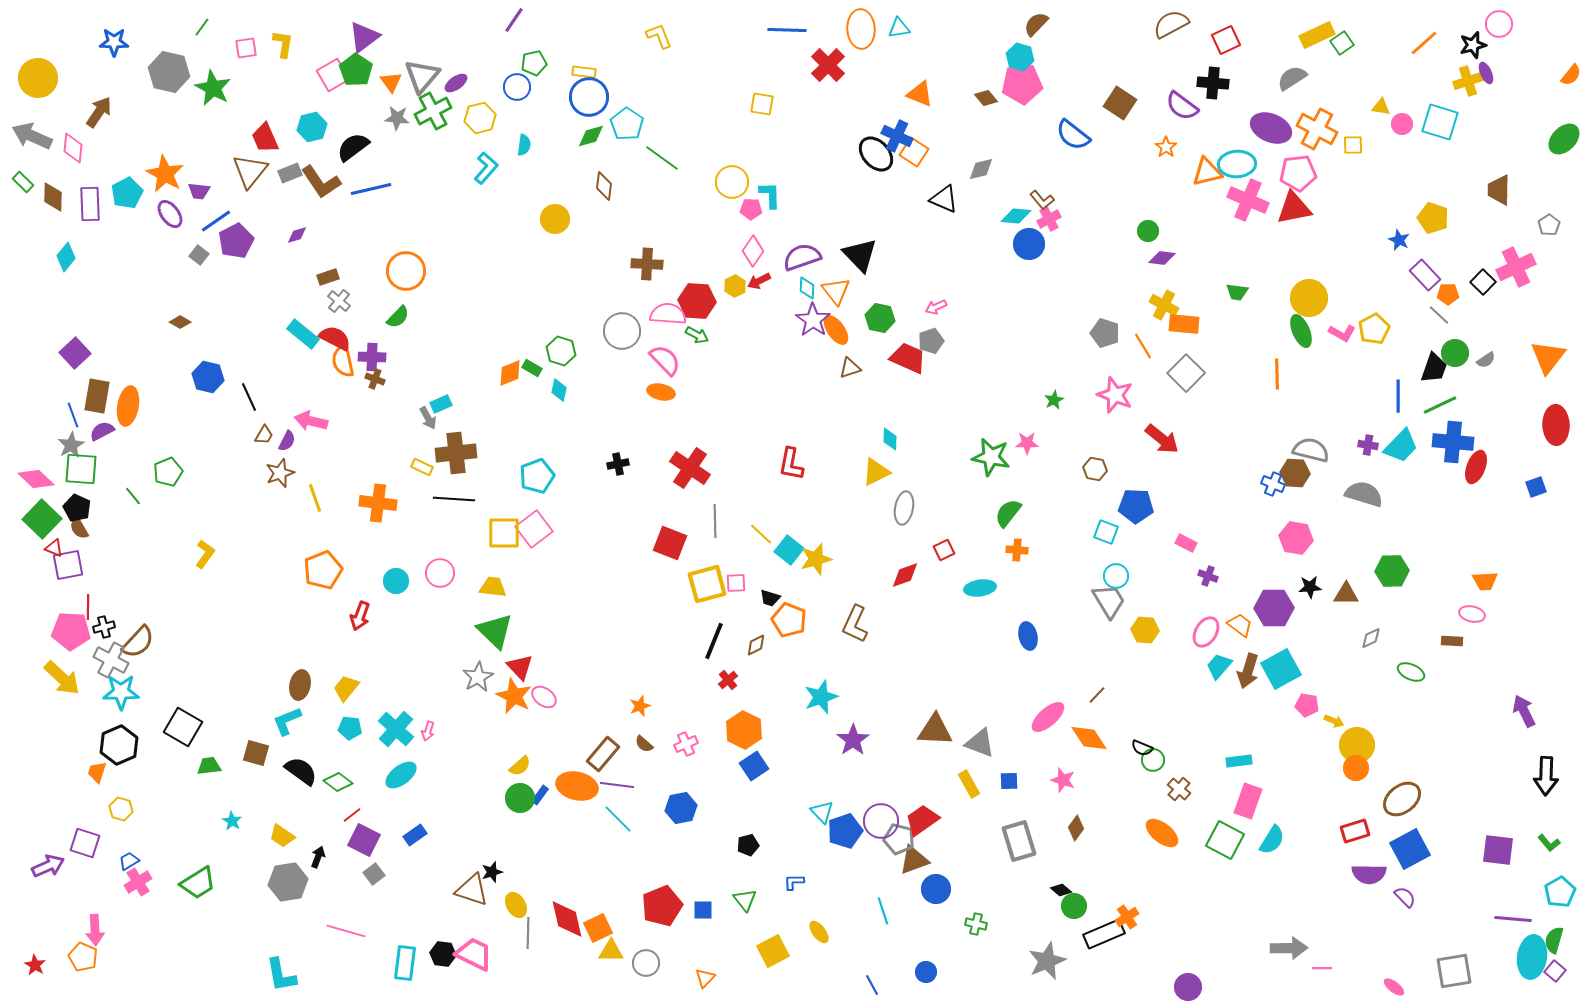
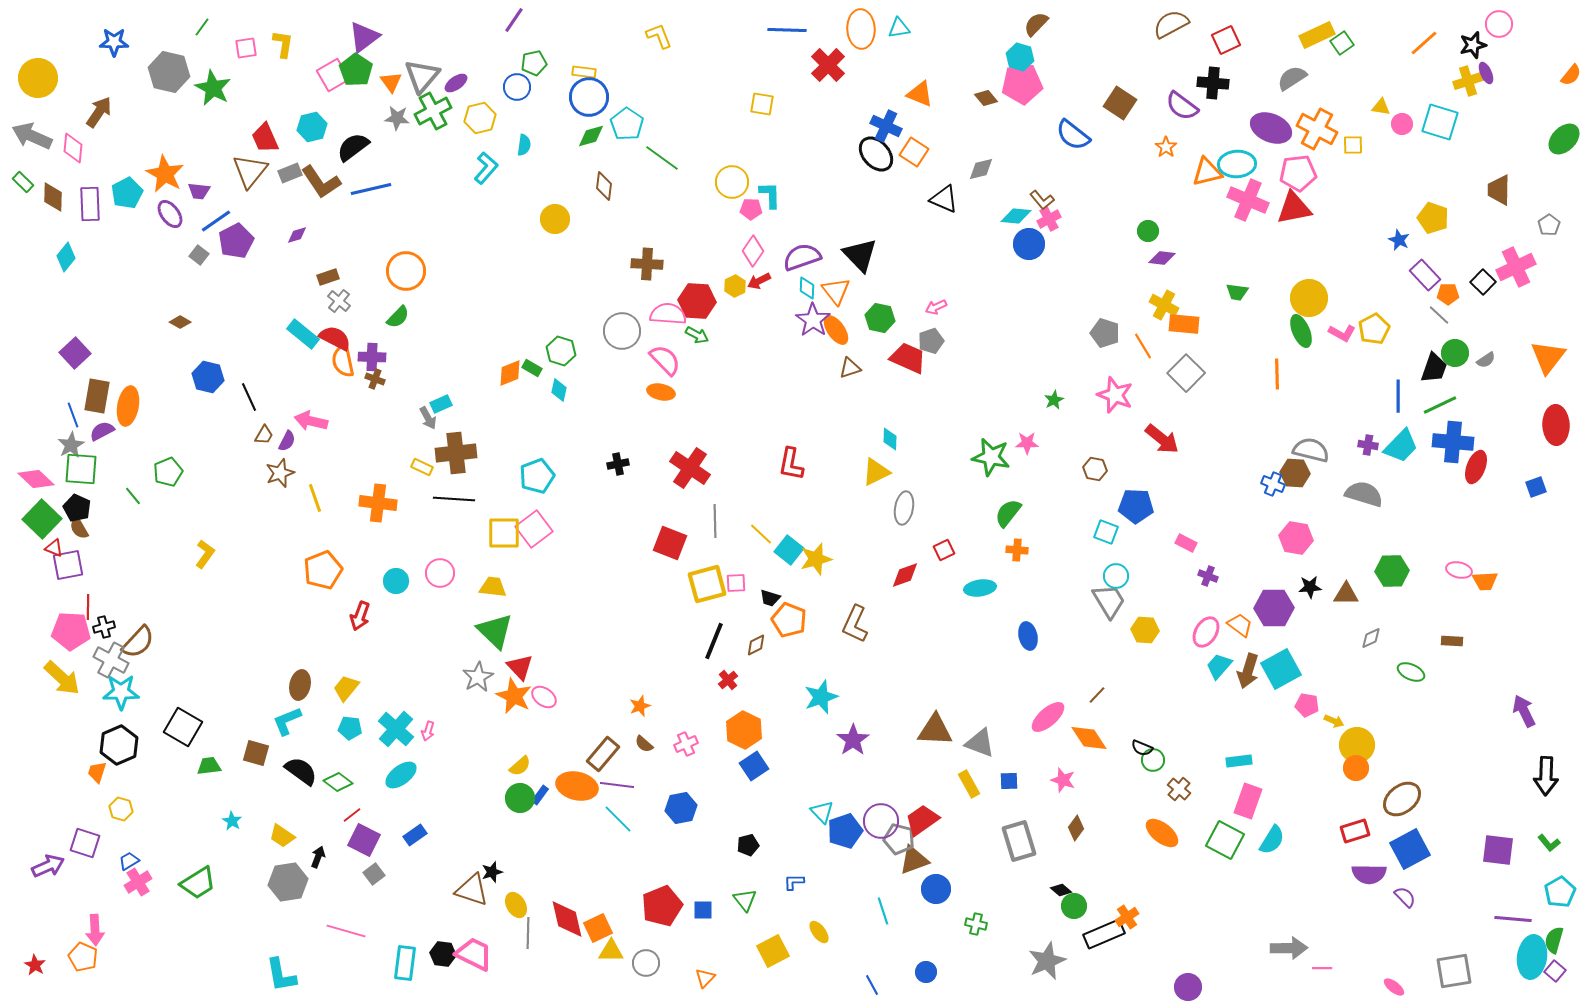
blue cross at (897, 136): moved 11 px left, 10 px up
pink ellipse at (1472, 614): moved 13 px left, 44 px up
